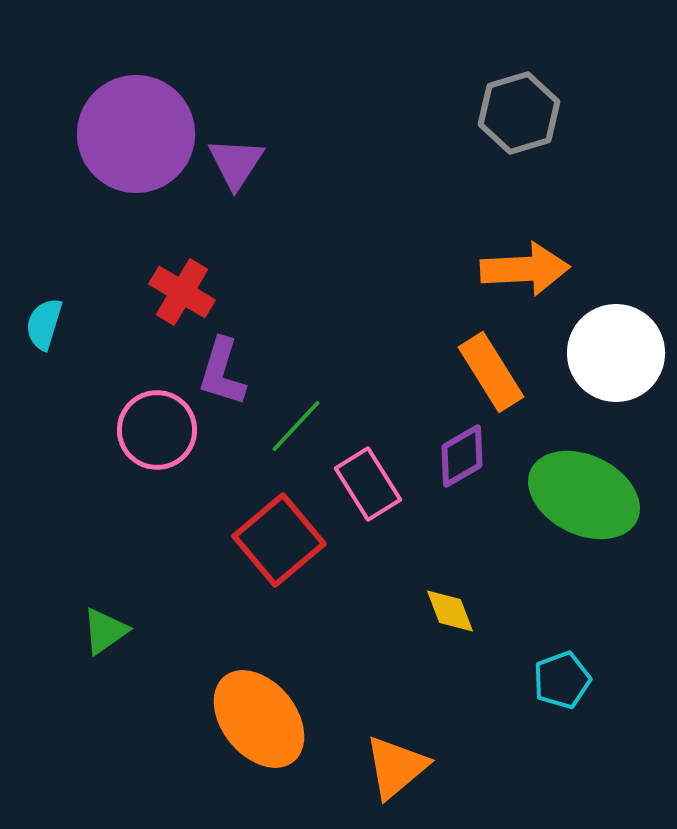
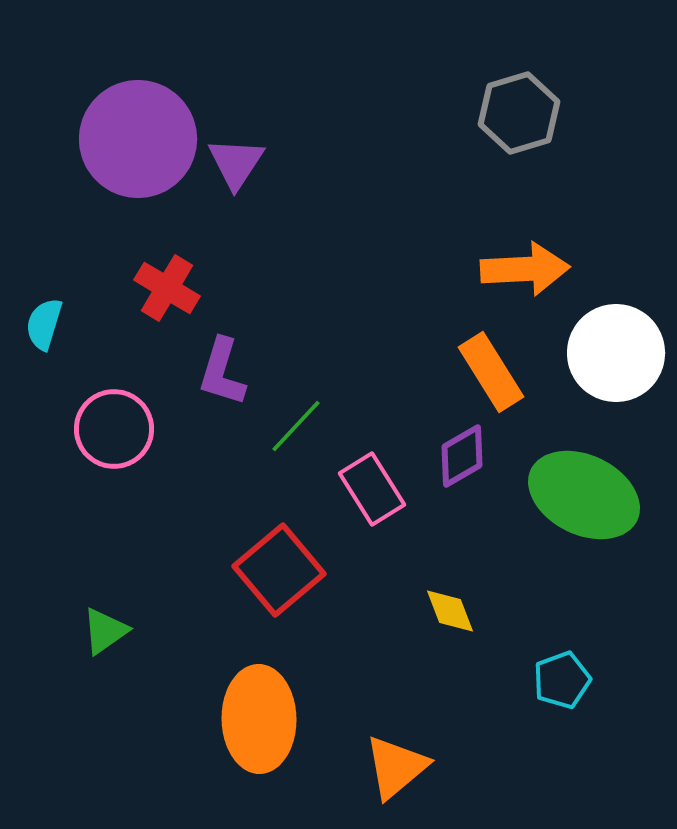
purple circle: moved 2 px right, 5 px down
red cross: moved 15 px left, 4 px up
pink circle: moved 43 px left, 1 px up
pink rectangle: moved 4 px right, 5 px down
red square: moved 30 px down
orange ellipse: rotated 38 degrees clockwise
